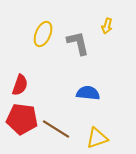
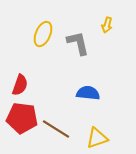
yellow arrow: moved 1 px up
red pentagon: moved 1 px up
